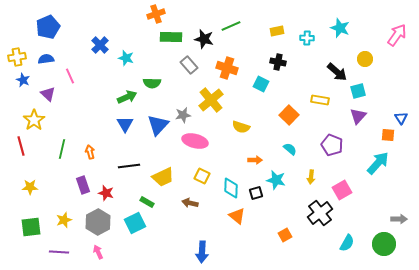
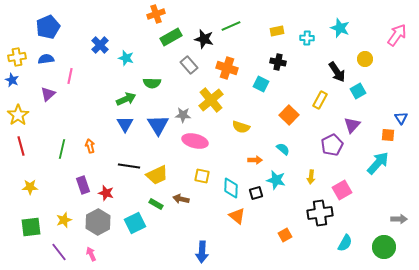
green rectangle at (171, 37): rotated 30 degrees counterclockwise
black arrow at (337, 72): rotated 15 degrees clockwise
pink line at (70, 76): rotated 35 degrees clockwise
blue star at (23, 80): moved 11 px left
cyan square at (358, 91): rotated 14 degrees counterclockwise
purple triangle at (48, 94): rotated 35 degrees clockwise
green arrow at (127, 97): moved 1 px left, 2 px down
yellow rectangle at (320, 100): rotated 72 degrees counterclockwise
gray star at (183, 115): rotated 14 degrees clockwise
purple triangle at (358, 116): moved 6 px left, 9 px down
yellow star at (34, 120): moved 16 px left, 5 px up
blue triangle at (158, 125): rotated 15 degrees counterclockwise
purple pentagon at (332, 145): rotated 25 degrees clockwise
cyan semicircle at (290, 149): moved 7 px left
orange arrow at (90, 152): moved 6 px up
black line at (129, 166): rotated 15 degrees clockwise
yellow square at (202, 176): rotated 14 degrees counterclockwise
yellow trapezoid at (163, 177): moved 6 px left, 2 px up
green rectangle at (147, 202): moved 9 px right, 2 px down
brown arrow at (190, 203): moved 9 px left, 4 px up
black cross at (320, 213): rotated 30 degrees clockwise
cyan semicircle at (347, 243): moved 2 px left
green circle at (384, 244): moved 3 px down
purple line at (59, 252): rotated 48 degrees clockwise
pink arrow at (98, 252): moved 7 px left, 2 px down
